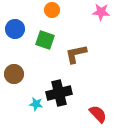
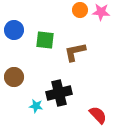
orange circle: moved 28 px right
blue circle: moved 1 px left, 1 px down
green square: rotated 12 degrees counterclockwise
brown L-shape: moved 1 px left, 2 px up
brown circle: moved 3 px down
cyan star: moved 2 px down
red semicircle: moved 1 px down
